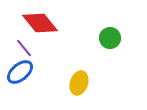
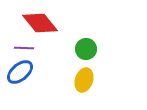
green circle: moved 24 px left, 11 px down
purple line: rotated 48 degrees counterclockwise
yellow ellipse: moved 5 px right, 3 px up
